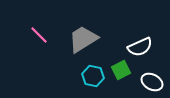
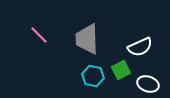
gray trapezoid: moved 4 px right; rotated 60 degrees counterclockwise
white ellipse: moved 4 px left, 2 px down; rotated 10 degrees counterclockwise
